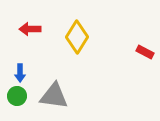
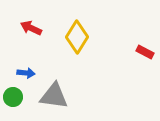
red arrow: moved 1 px right, 1 px up; rotated 25 degrees clockwise
blue arrow: moved 6 px right; rotated 84 degrees counterclockwise
green circle: moved 4 px left, 1 px down
